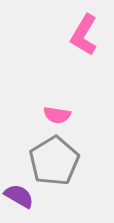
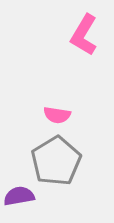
gray pentagon: moved 2 px right
purple semicircle: rotated 40 degrees counterclockwise
